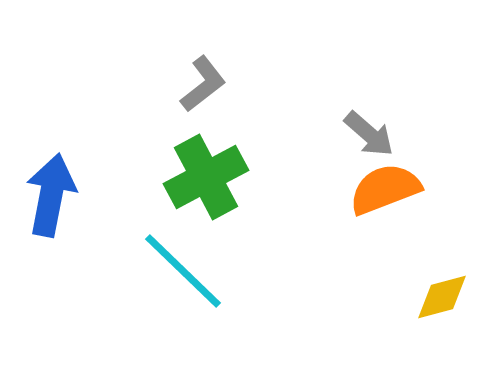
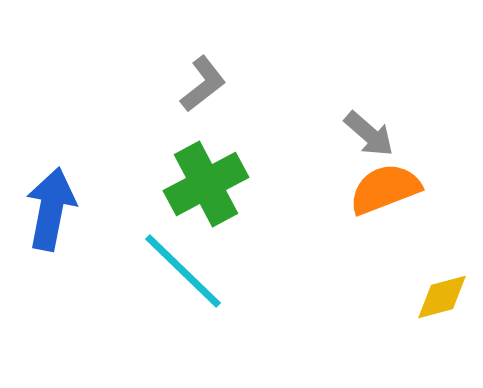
green cross: moved 7 px down
blue arrow: moved 14 px down
